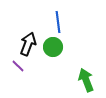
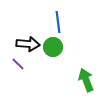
black arrow: rotated 75 degrees clockwise
purple line: moved 2 px up
